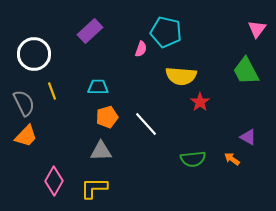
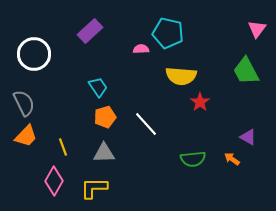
cyan pentagon: moved 2 px right, 1 px down
pink semicircle: rotated 112 degrees counterclockwise
cyan trapezoid: rotated 55 degrees clockwise
yellow line: moved 11 px right, 56 px down
orange pentagon: moved 2 px left
gray triangle: moved 3 px right, 2 px down
